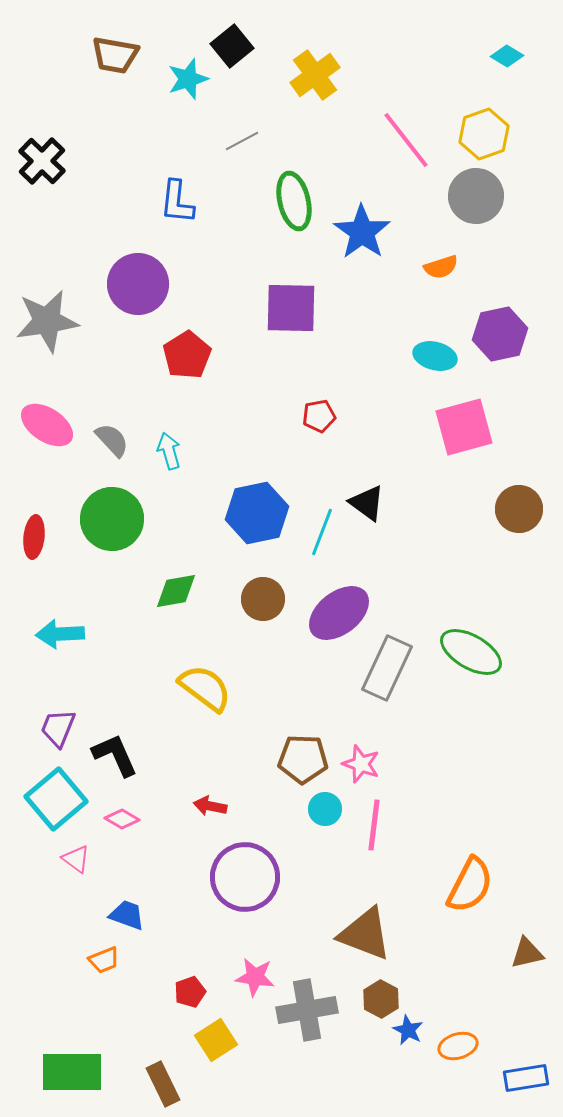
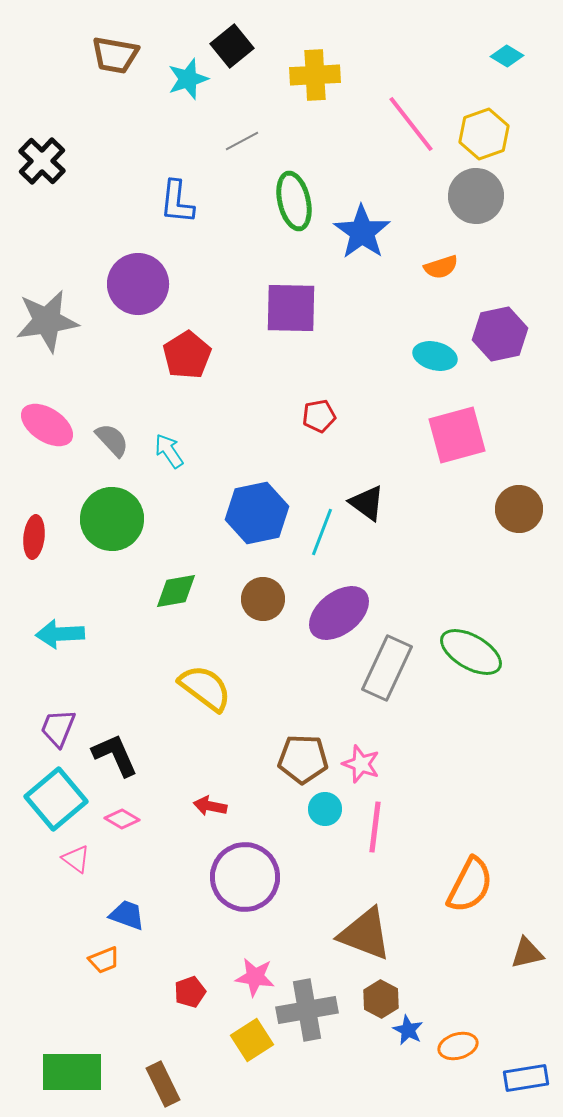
yellow cross at (315, 75): rotated 33 degrees clockwise
pink line at (406, 140): moved 5 px right, 16 px up
pink square at (464, 427): moved 7 px left, 8 px down
cyan arrow at (169, 451): rotated 18 degrees counterclockwise
pink line at (374, 825): moved 1 px right, 2 px down
yellow square at (216, 1040): moved 36 px right
